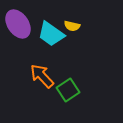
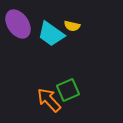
orange arrow: moved 7 px right, 24 px down
green square: rotated 10 degrees clockwise
